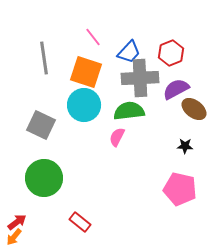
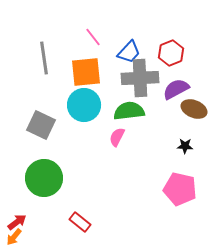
orange square: rotated 24 degrees counterclockwise
brown ellipse: rotated 15 degrees counterclockwise
